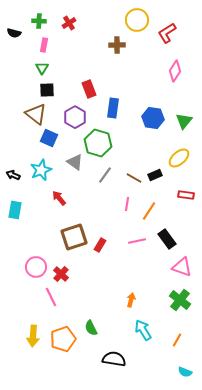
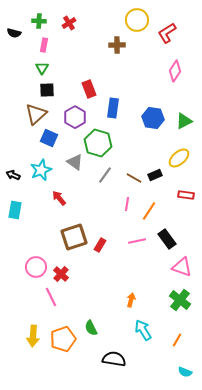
brown triangle at (36, 114): rotated 40 degrees clockwise
green triangle at (184, 121): rotated 24 degrees clockwise
